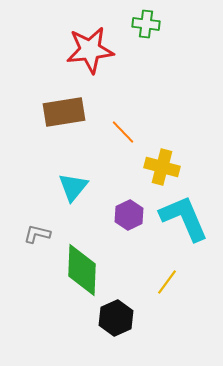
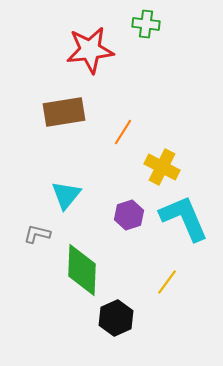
orange line: rotated 76 degrees clockwise
yellow cross: rotated 12 degrees clockwise
cyan triangle: moved 7 px left, 8 px down
purple hexagon: rotated 8 degrees clockwise
